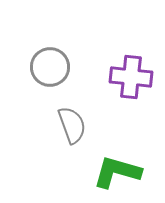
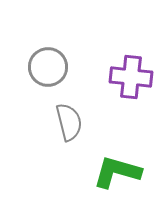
gray circle: moved 2 px left
gray semicircle: moved 3 px left, 3 px up; rotated 6 degrees clockwise
